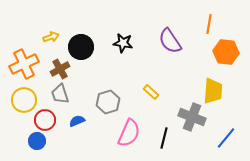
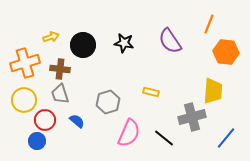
orange line: rotated 12 degrees clockwise
black star: moved 1 px right
black circle: moved 2 px right, 2 px up
orange cross: moved 1 px right, 1 px up; rotated 8 degrees clockwise
brown cross: rotated 36 degrees clockwise
yellow rectangle: rotated 28 degrees counterclockwise
gray cross: rotated 36 degrees counterclockwise
blue semicircle: rotated 63 degrees clockwise
black line: rotated 65 degrees counterclockwise
